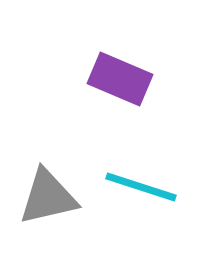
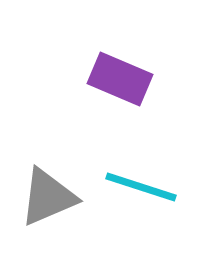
gray triangle: rotated 10 degrees counterclockwise
